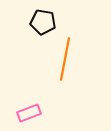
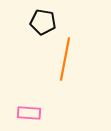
pink rectangle: rotated 25 degrees clockwise
